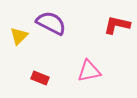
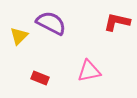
red L-shape: moved 3 px up
